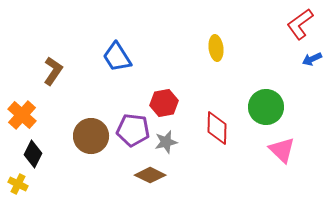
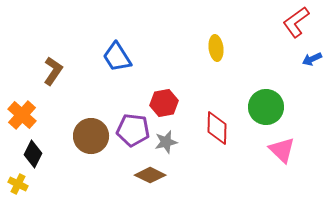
red L-shape: moved 4 px left, 2 px up
